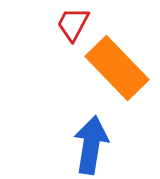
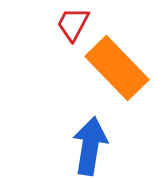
blue arrow: moved 1 px left, 1 px down
